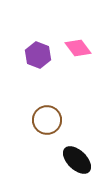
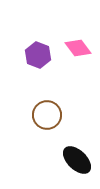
brown circle: moved 5 px up
